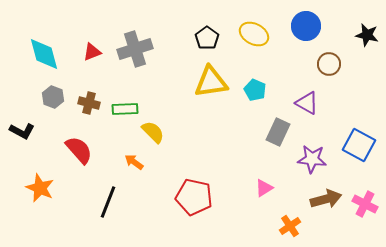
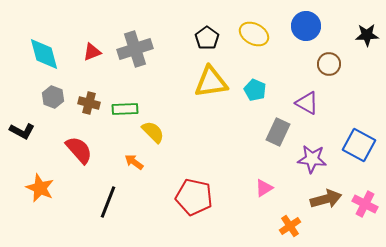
black star: rotated 15 degrees counterclockwise
